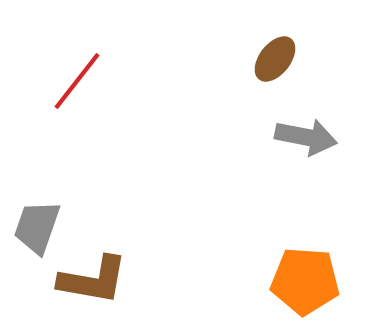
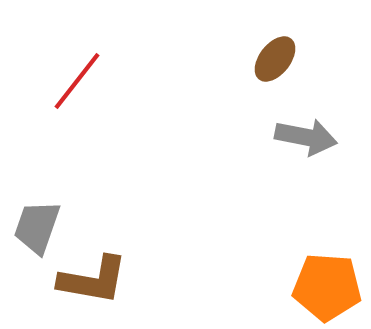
orange pentagon: moved 22 px right, 6 px down
